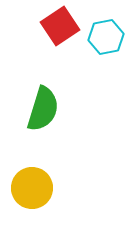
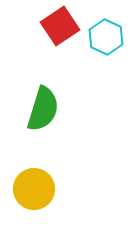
cyan hexagon: rotated 24 degrees counterclockwise
yellow circle: moved 2 px right, 1 px down
